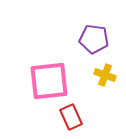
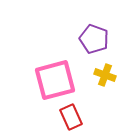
purple pentagon: rotated 12 degrees clockwise
pink square: moved 6 px right, 1 px up; rotated 9 degrees counterclockwise
